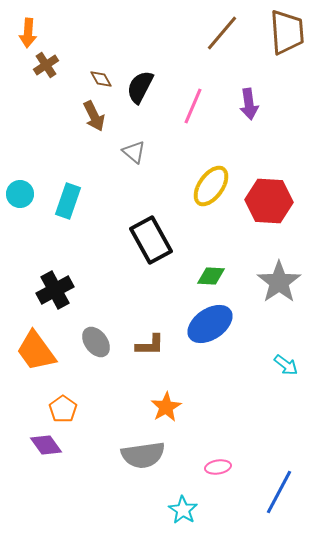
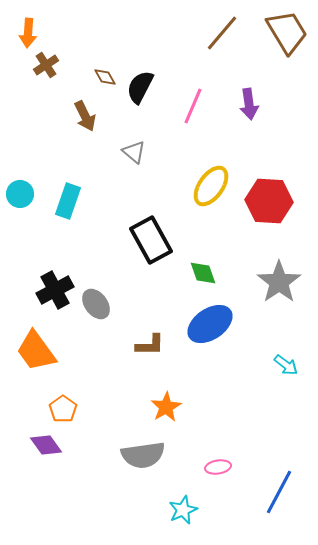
brown trapezoid: rotated 27 degrees counterclockwise
brown diamond: moved 4 px right, 2 px up
brown arrow: moved 9 px left
green diamond: moved 8 px left, 3 px up; rotated 68 degrees clockwise
gray ellipse: moved 38 px up
cyan star: rotated 16 degrees clockwise
